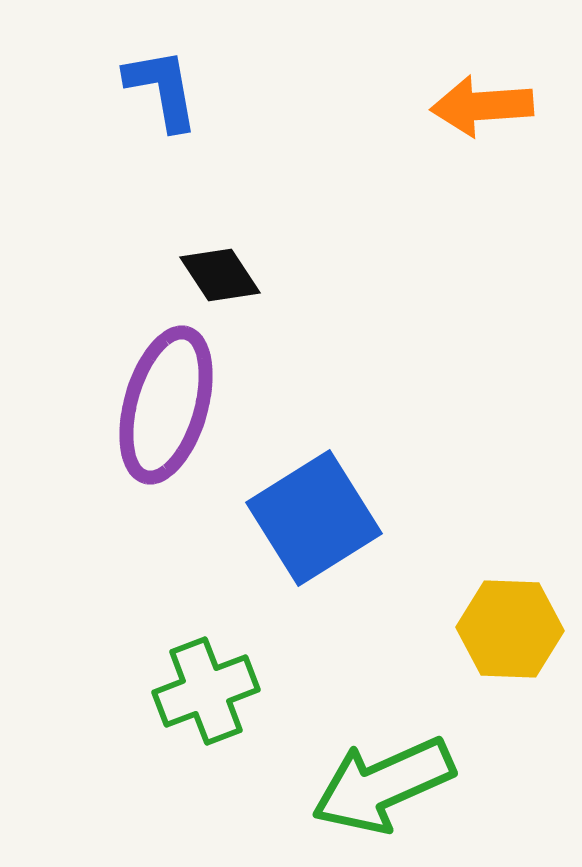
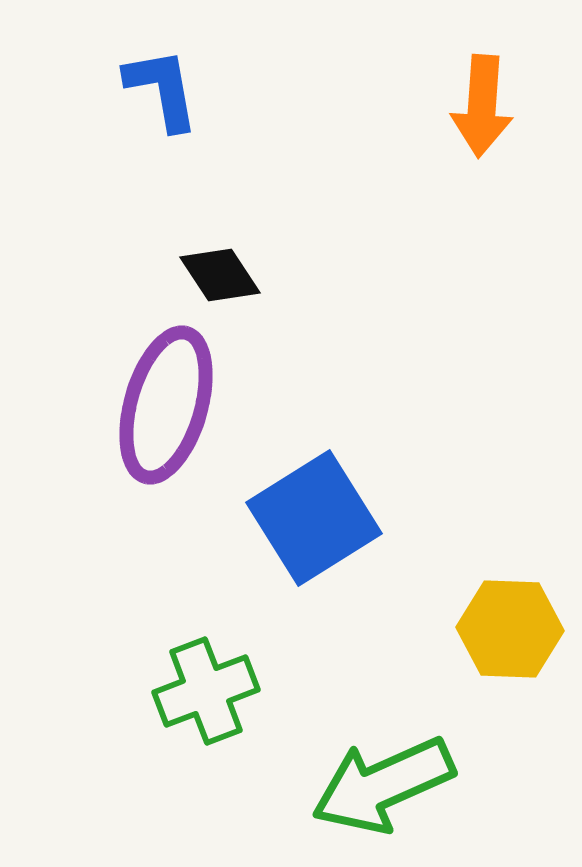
orange arrow: rotated 82 degrees counterclockwise
